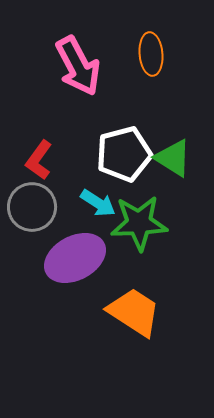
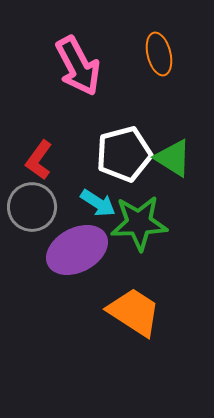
orange ellipse: moved 8 px right; rotated 9 degrees counterclockwise
purple ellipse: moved 2 px right, 8 px up
